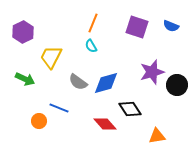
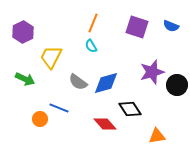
orange circle: moved 1 px right, 2 px up
